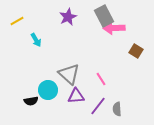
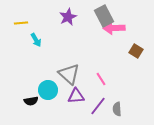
yellow line: moved 4 px right, 2 px down; rotated 24 degrees clockwise
